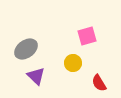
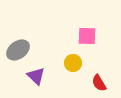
pink square: rotated 18 degrees clockwise
gray ellipse: moved 8 px left, 1 px down
